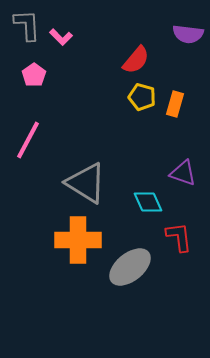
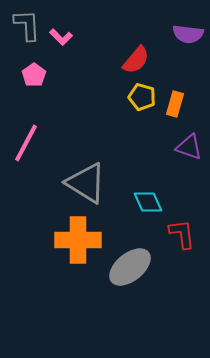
pink line: moved 2 px left, 3 px down
purple triangle: moved 6 px right, 26 px up
red L-shape: moved 3 px right, 3 px up
